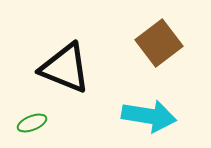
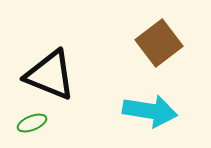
black triangle: moved 15 px left, 7 px down
cyan arrow: moved 1 px right, 5 px up
